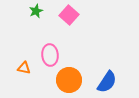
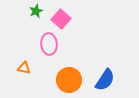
pink square: moved 8 px left, 4 px down
pink ellipse: moved 1 px left, 11 px up
blue semicircle: moved 2 px left, 2 px up
